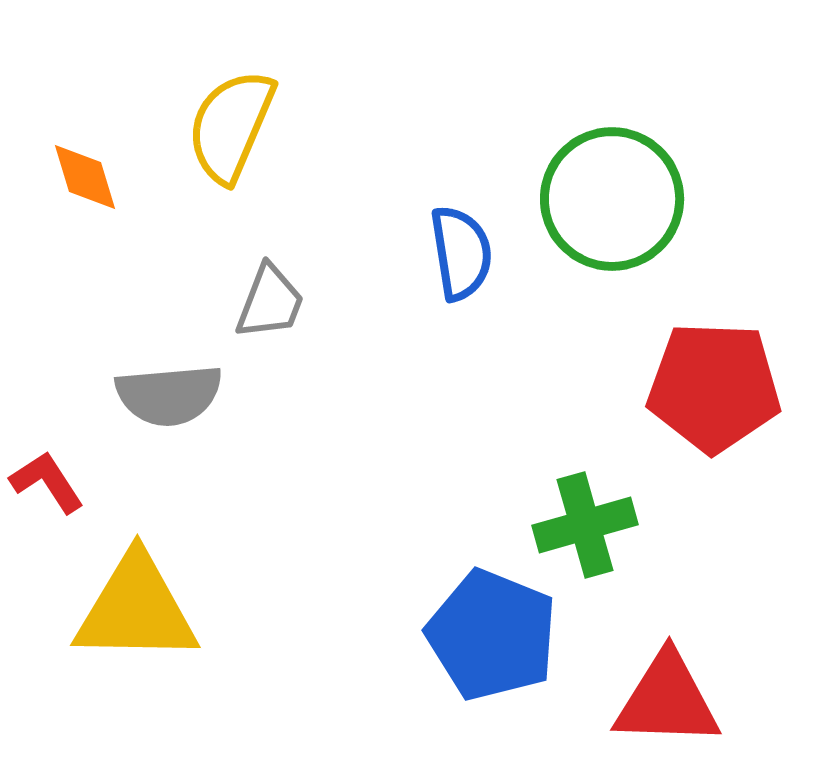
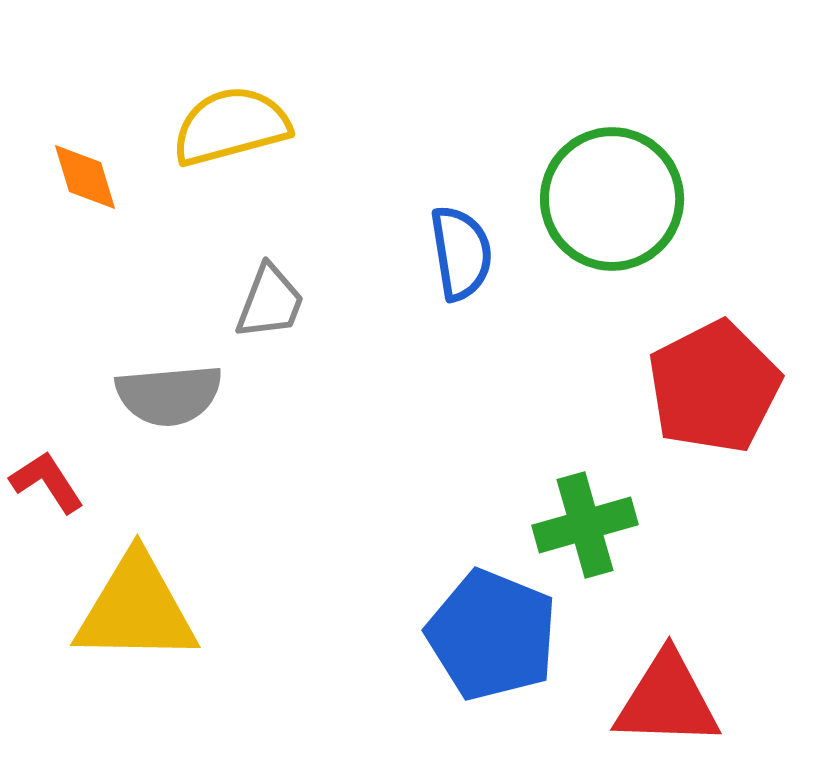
yellow semicircle: rotated 52 degrees clockwise
red pentagon: rotated 29 degrees counterclockwise
